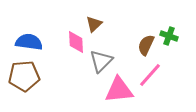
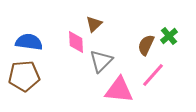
green cross: rotated 30 degrees clockwise
pink line: moved 3 px right
pink triangle: rotated 12 degrees clockwise
